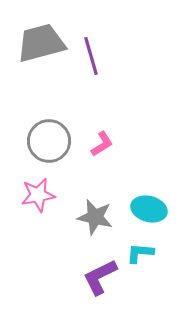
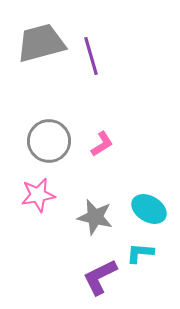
cyan ellipse: rotated 16 degrees clockwise
